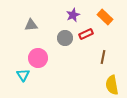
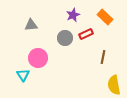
yellow semicircle: moved 2 px right
